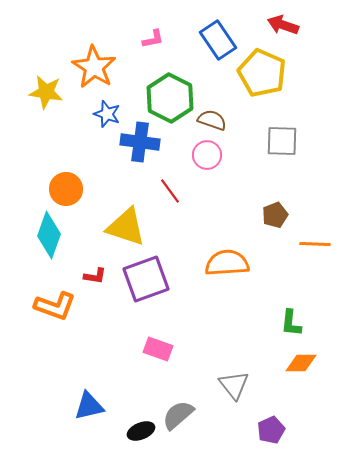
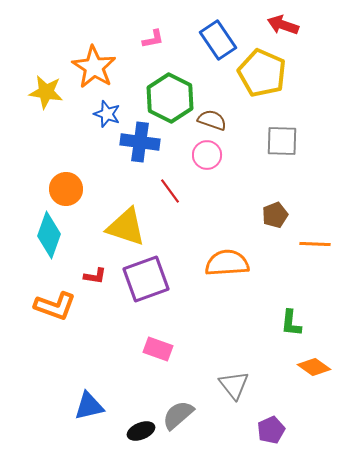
orange diamond: moved 13 px right, 4 px down; rotated 36 degrees clockwise
